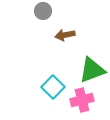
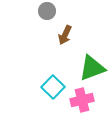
gray circle: moved 4 px right
brown arrow: rotated 54 degrees counterclockwise
green triangle: moved 2 px up
